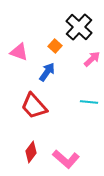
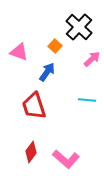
cyan line: moved 2 px left, 2 px up
red trapezoid: rotated 24 degrees clockwise
